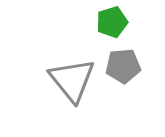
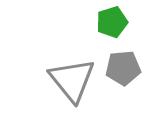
gray pentagon: moved 2 px down
